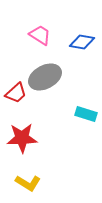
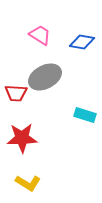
red trapezoid: rotated 45 degrees clockwise
cyan rectangle: moved 1 px left, 1 px down
